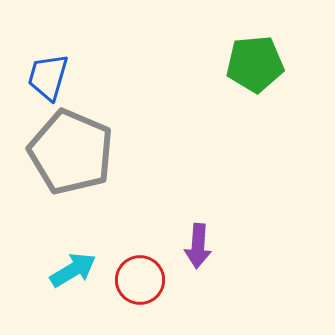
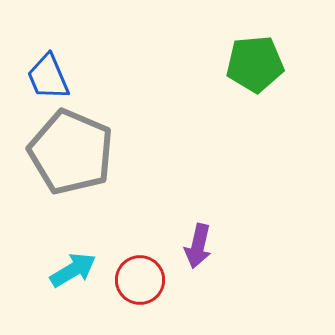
blue trapezoid: rotated 39 degrees counterclockwise
purple arrow: rotated 9 degrees clockwise
